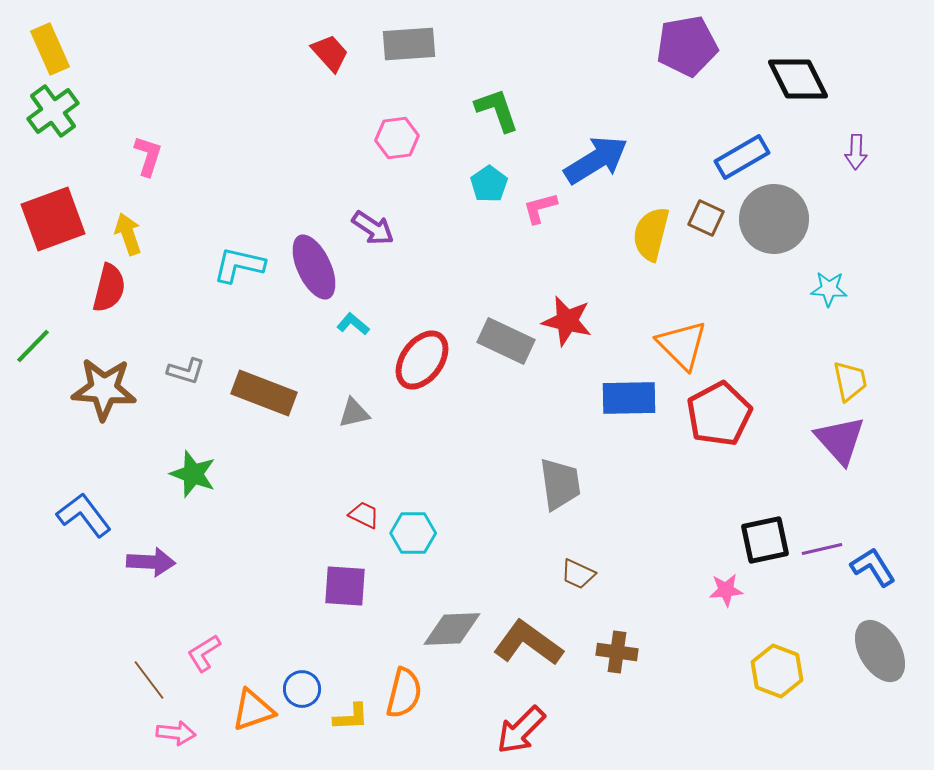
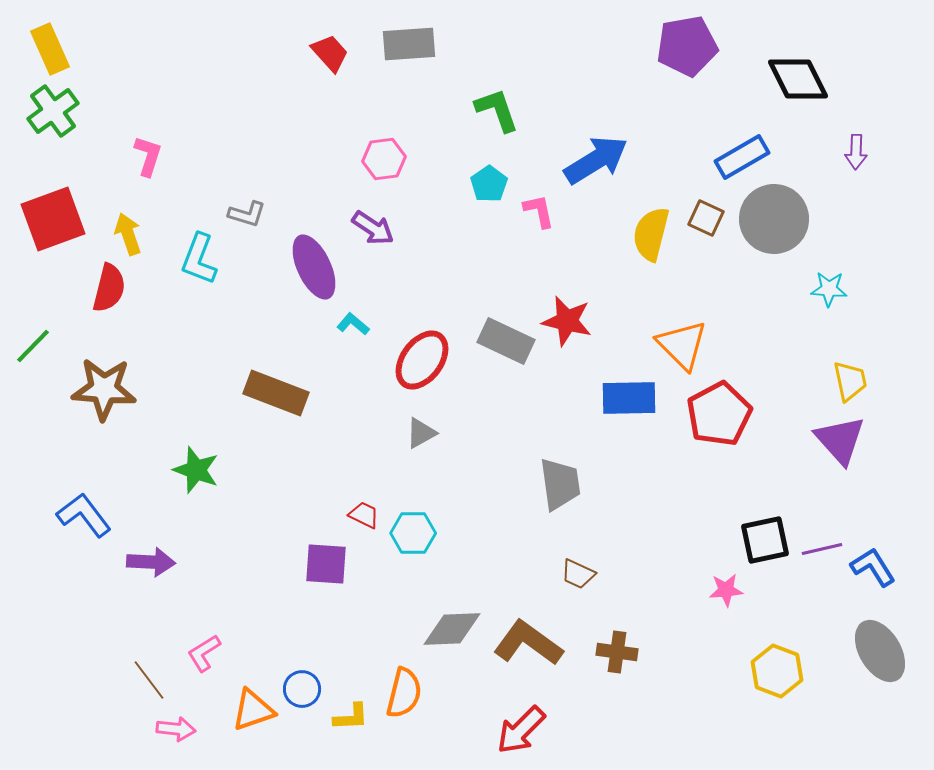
pink hexagon at (397, 138): moved 13 px left, 21 px down
pink L-shape at (540, 208): moved 1 px left, 3 px down; rotated 93 degrees clockwise
cyan L-shape at (239, 265): moved 40 px left, 6 px up; rotated 82 degrees counterclockwise
gray L-shape at (186, 371): moved 61 px right, 157 px up
brown rectangle at (264, 393): moved 12 px right
gray triangle at (354, 413): moved 67 px right, 20 px down; rotated 16 degrees counterclockwise
green star at (193, 474): moved 3 px right, 4 px up
purple square at (345, 586): moved 19 px left, 22 px up
pink arrow at (176, 733): moved 4 px up
